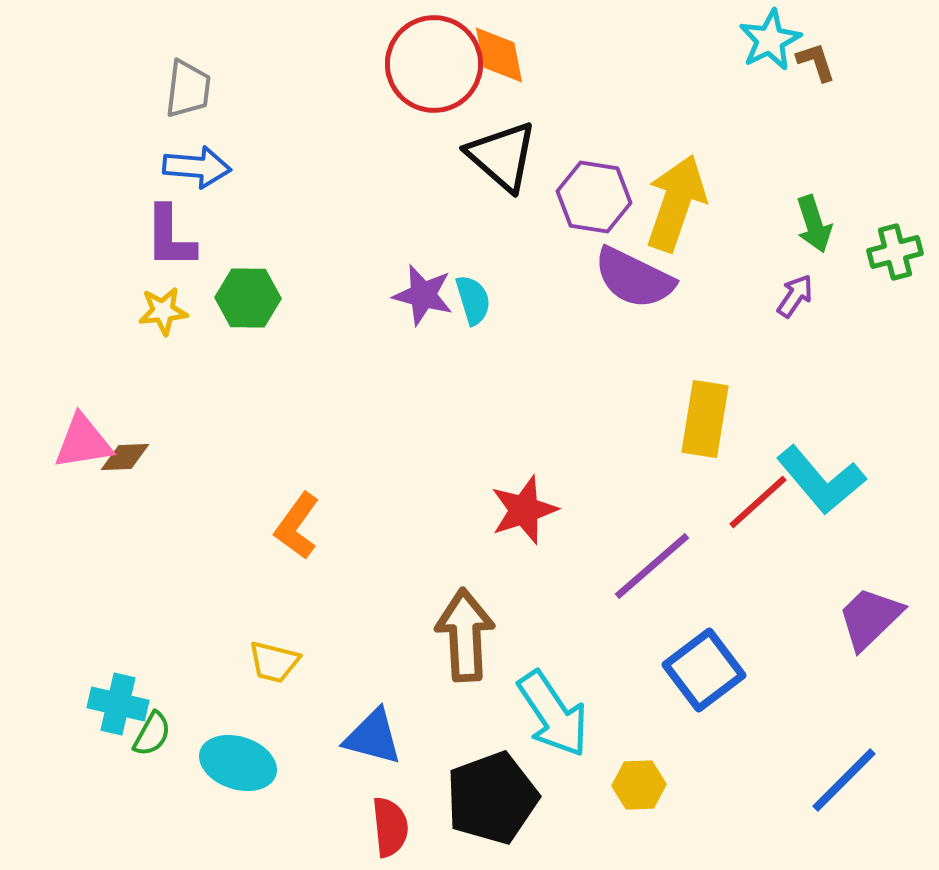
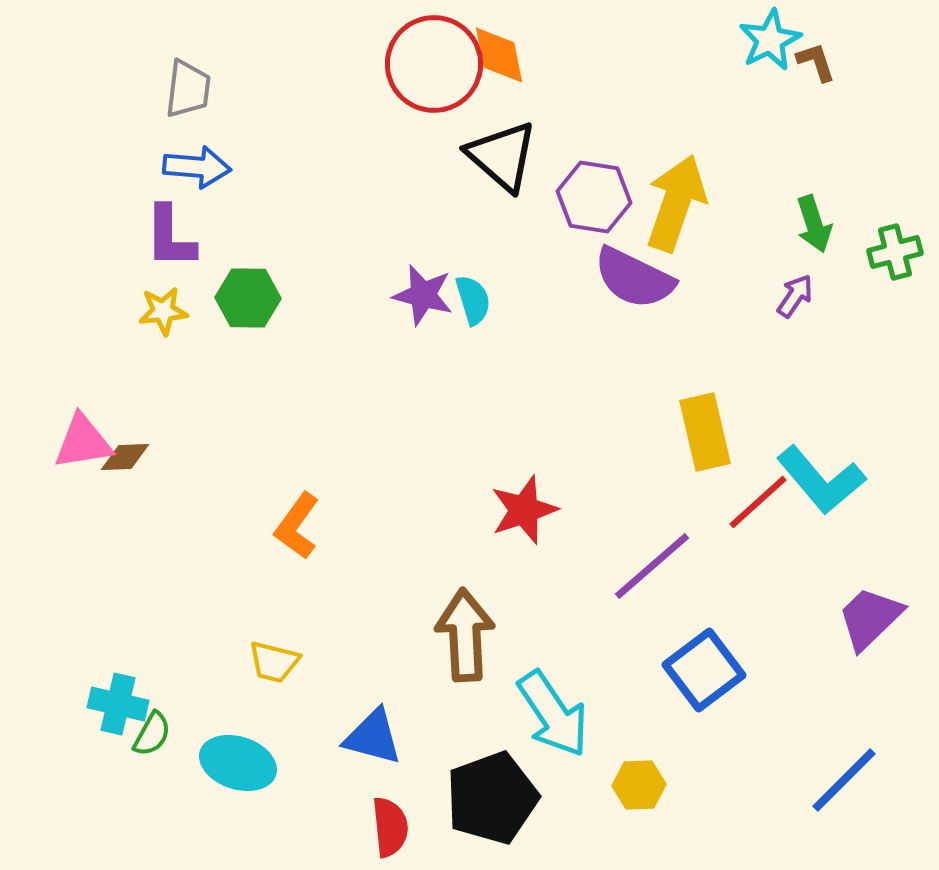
yellow rectangle: moved 13 px down; rotated 22 degrees counterclockwise
